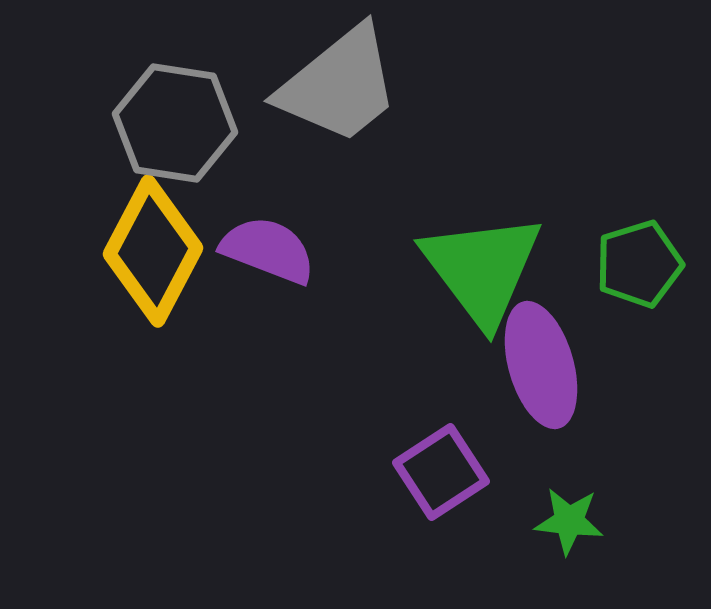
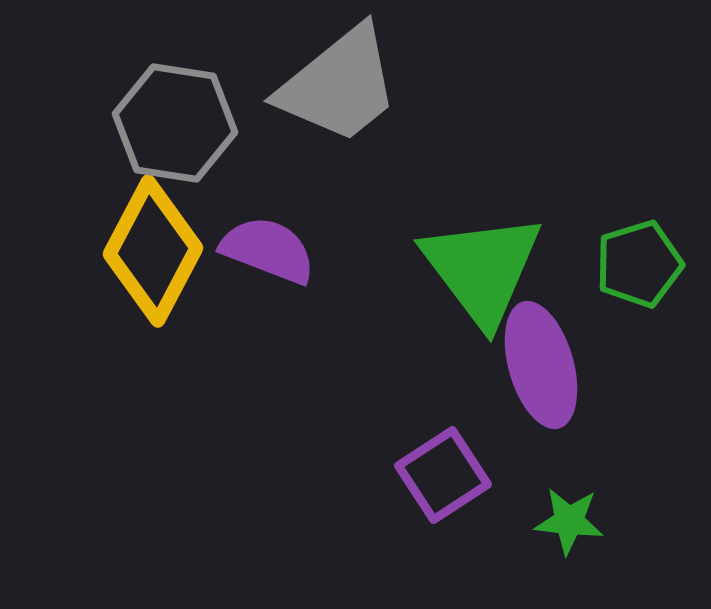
purple square: moved 2 px right, 3 px down
